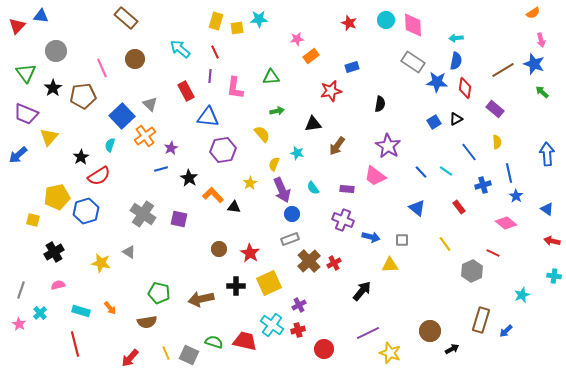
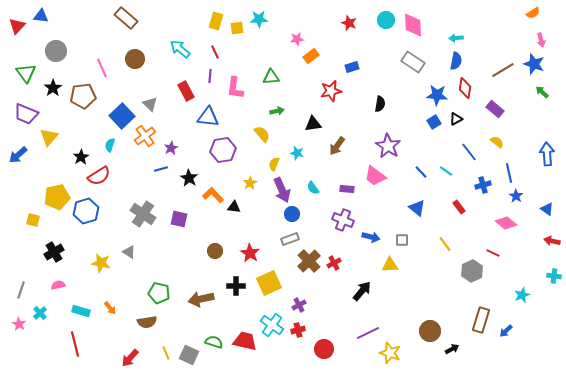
blue star at (437, 82): moved 13 px down
yellow semicircle at (497, 142): rotated 48 degrees counterclockwise
brown circle at (219, 249): moved 4 px left, 2 px down
